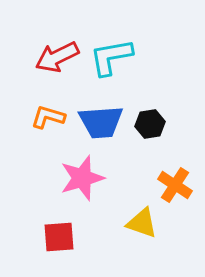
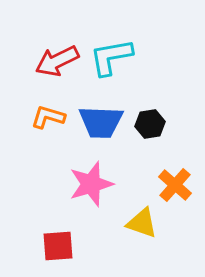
red arrow: moved 4 px down
blue trapezoid: rotated 6 degrees clockwise
pink star: moved 9 px right, 6 px down
orange cross: rotated 8 degrees clockwise
red square: moved 1 px left, 9 px down
